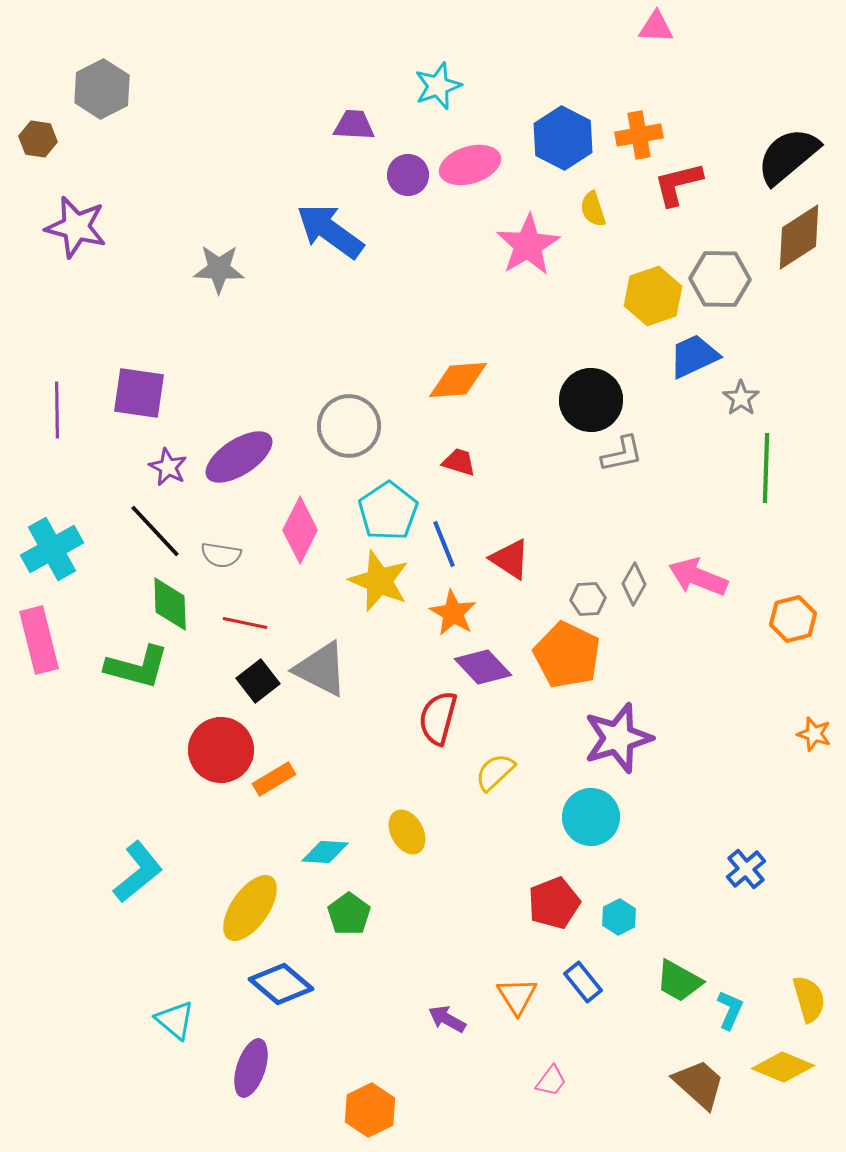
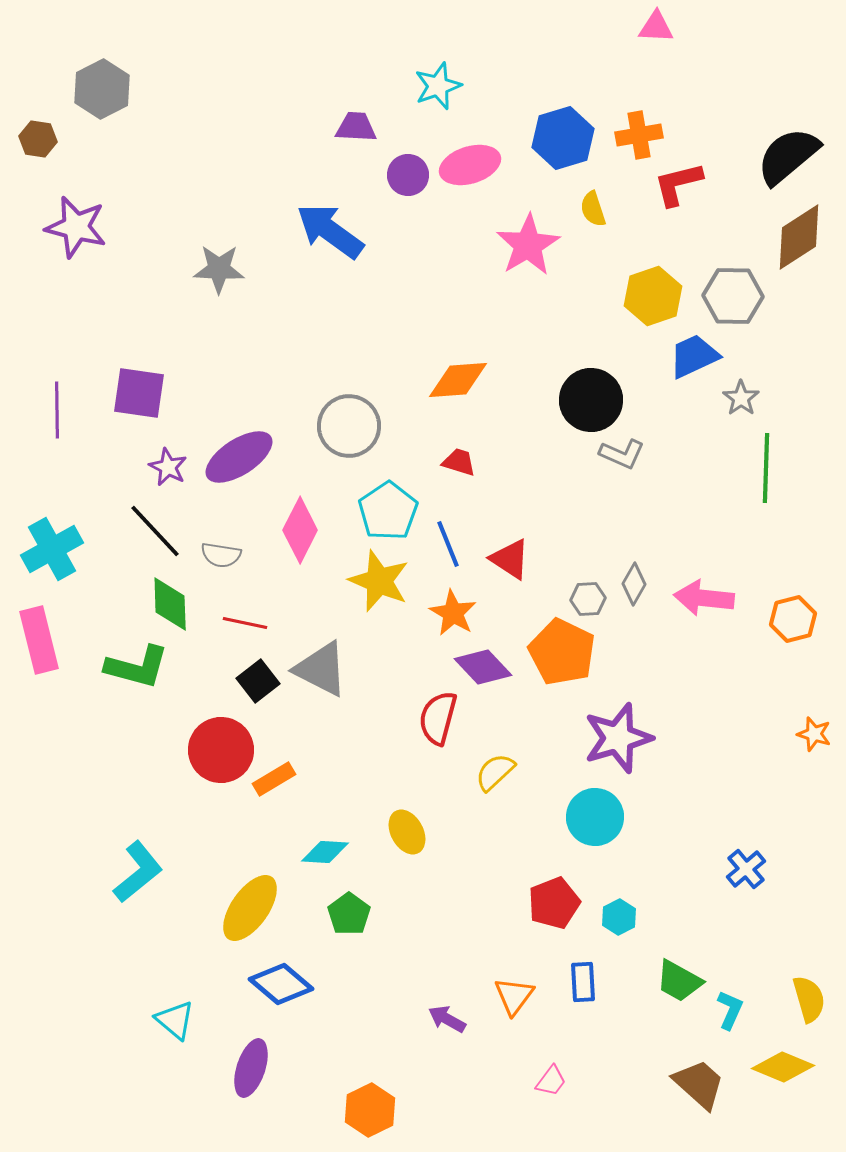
purple trapezoid at (354, 125): moved 2 px right, 2 px down
blue hexagon at (563, 138): rotated 16 degrees clockwise
gray hexagon at (720, 279): moved 13 px right, 17 px down
gray L-shape at (622, 454): rotated 36 degrees clockwise
blue line at (444, 544): moved 4 px right
pink arrow at (698, 577): moved 6 px right, 21 px down; rotated 16 degrees counterclockwise
orange pentagon at (567, 655): moved 5 px left, 3 px up
cyan circle at (591, 817): moved 4 px right
blue rectangle at (583, 982): rotated 36 degrees clockwise
orange triangle at (517, 996): moved 3 px left; rotated 9 degrees clockwise
